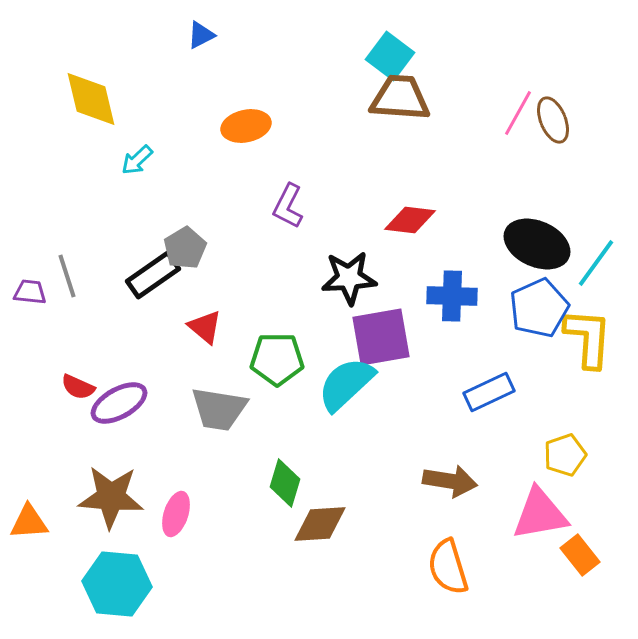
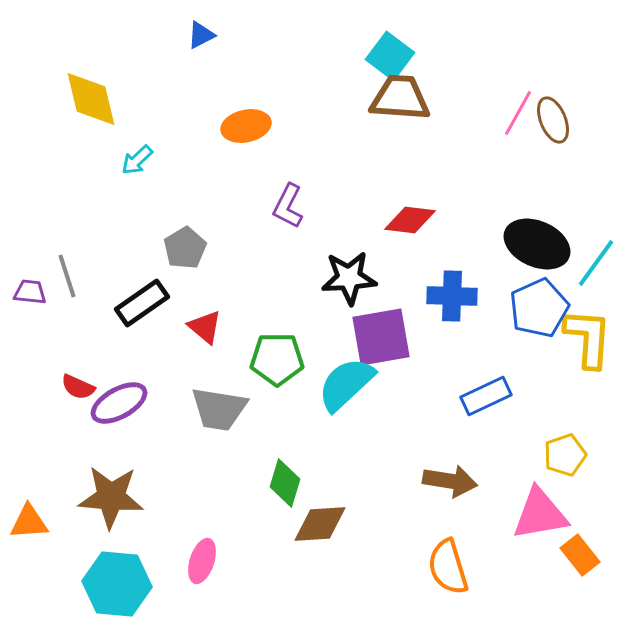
black rectangle: moved 11 px left, 28 px down
blue rectangle: moved 3 px left, 4 px down
pink ellipse: moved 26 px right, 47 px down
